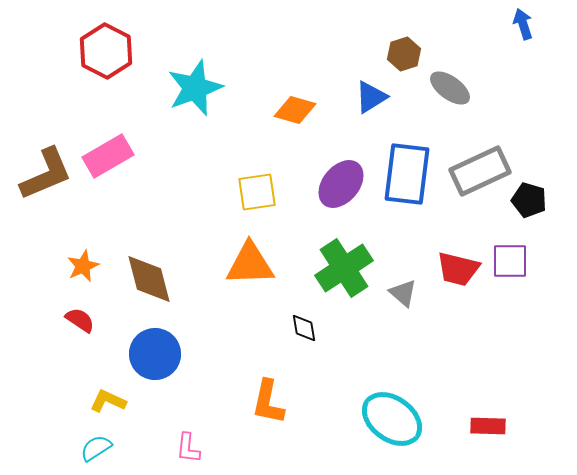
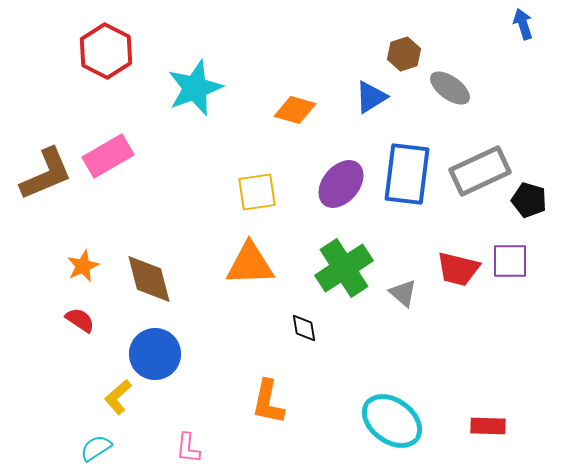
yellow L-shape: moved 10 px right, 4 px up; rotated 66 degrees counterclockwise
cyan ellipse: moved 2 px down
